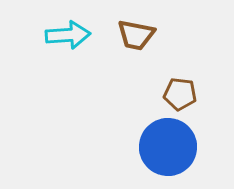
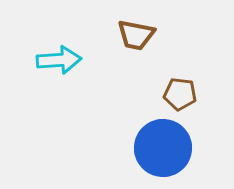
cyan arrow: moved 9 px left, 25 px down
blue circle: moved 5 px left, 1 px down
